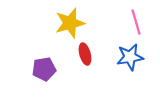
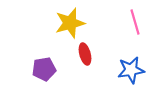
pink line: moved 1 px left
blue star: moved 1 px right, 13 px down
